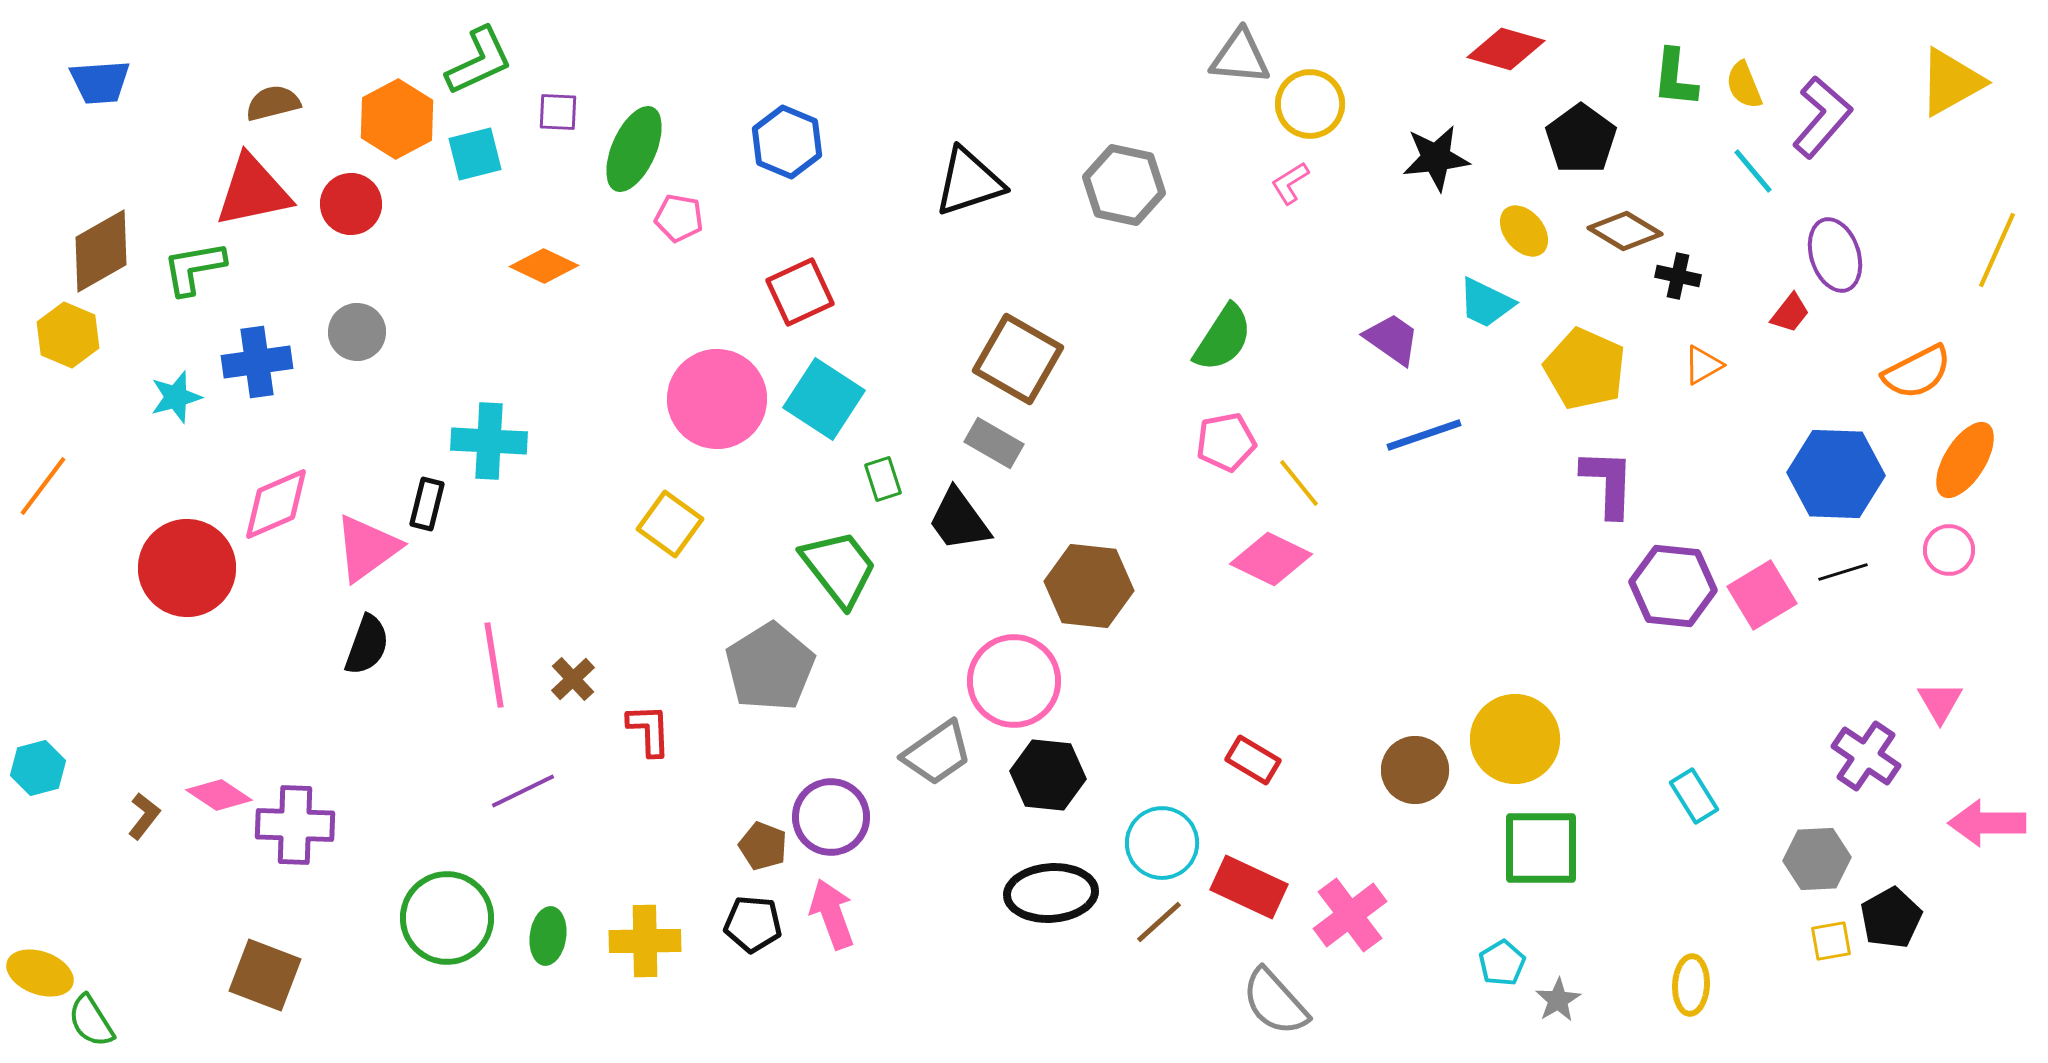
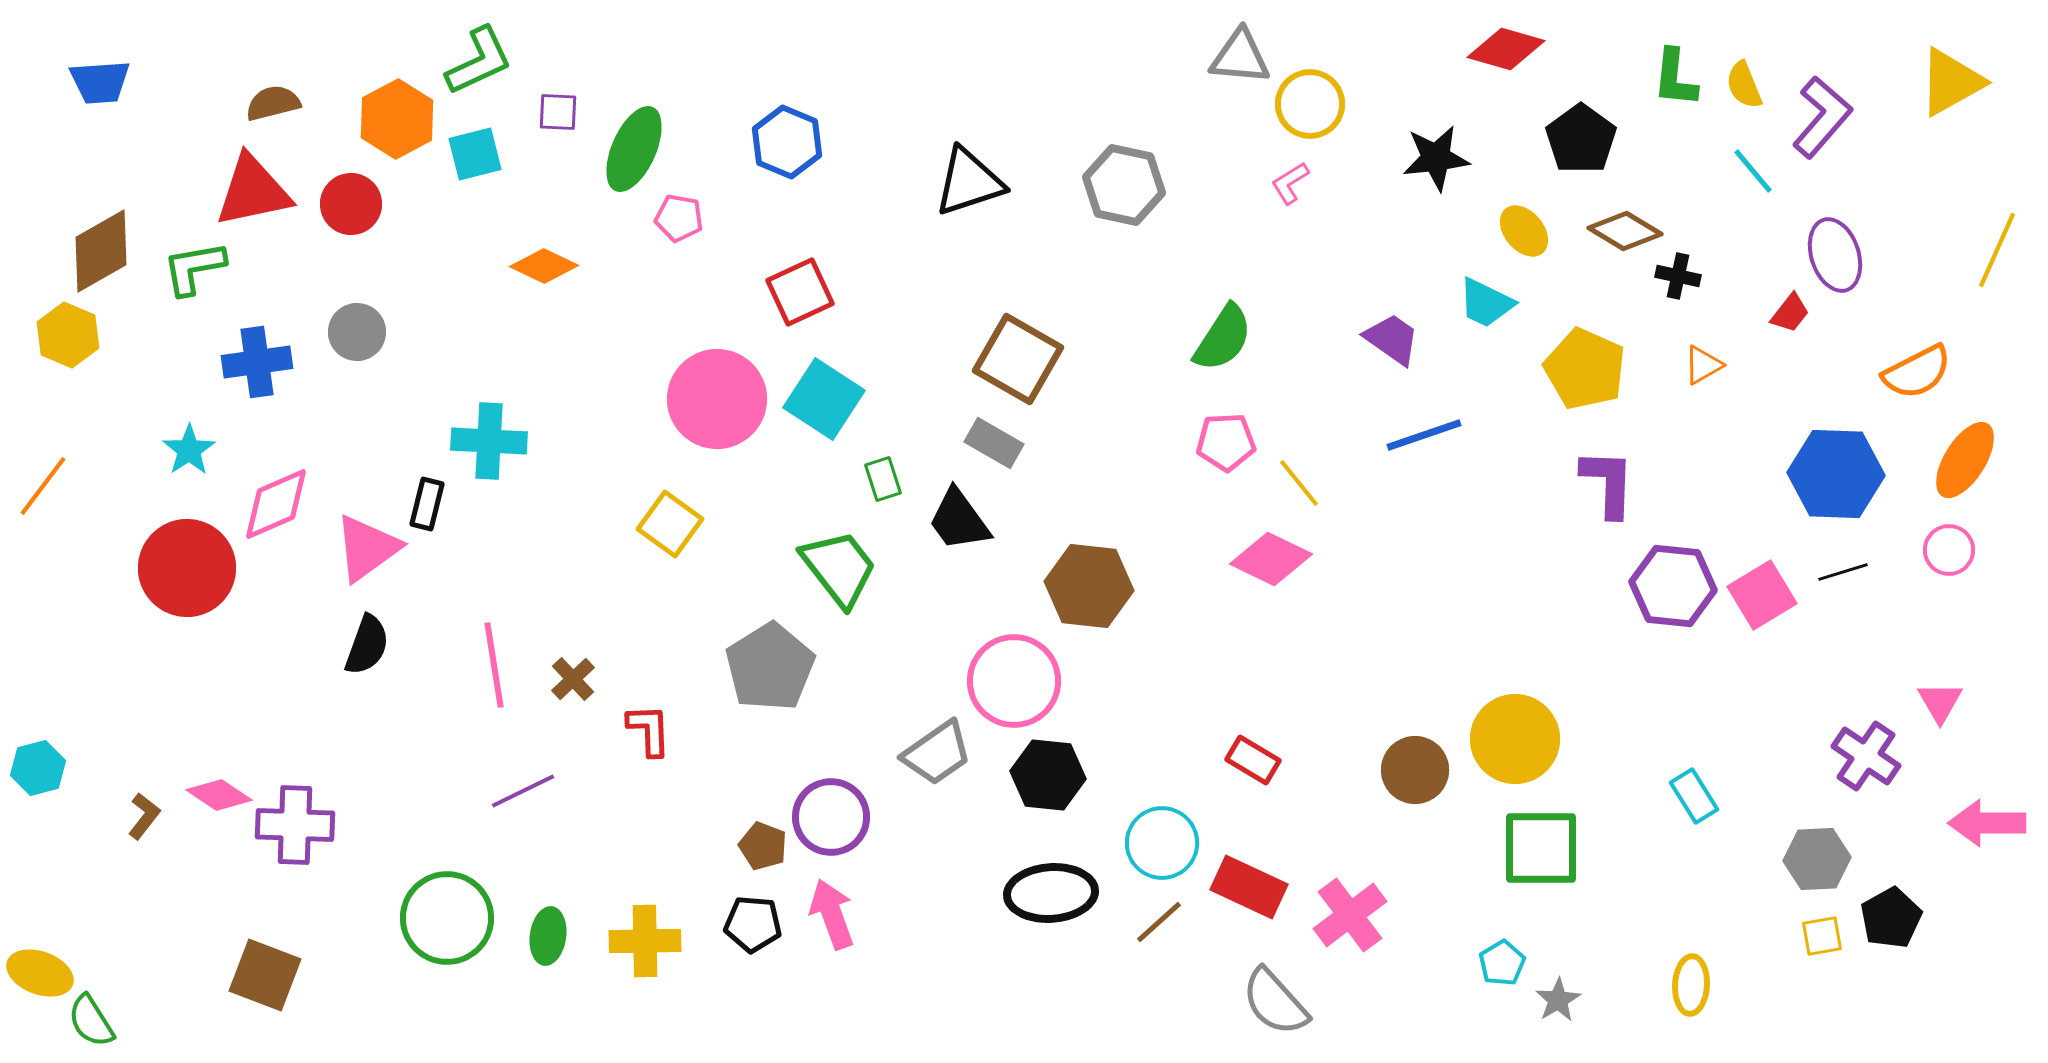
cyan star at (176, 397): moved 13 px right, 53 px down; rotated 18 degrees counterclockwise
pink pentagon at (1226, 442): rotated 8 degrees clockwise
yellow square at (1831, 941): moved 9 px left, 5 px up
